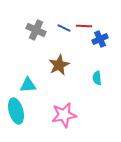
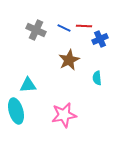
brown star: moved 10 px right, 5 px up
